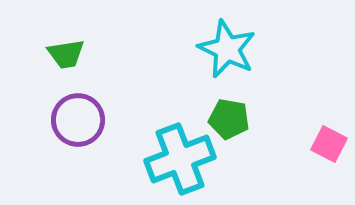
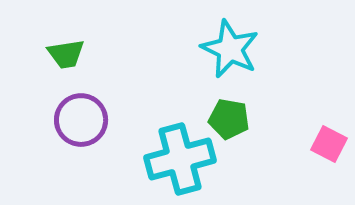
cyan star: moved 3 px right
purple circle: moved 3 px right
cyan cross: rotated 6 degrees clockwise
